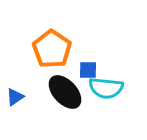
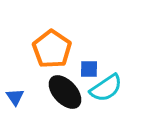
blue square: moved 1 px right, 1 px up
cyan semicircle: rotated 40 degrees counterclockwise
blue triangle: rotated 30 degrees counterclockwise
